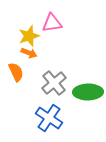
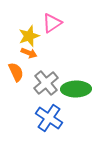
pink triangle: rotated 25 degrees counterclockwise
gray cross: moved 8 px left
green ellipse: moved 12 px left, 3 px up
